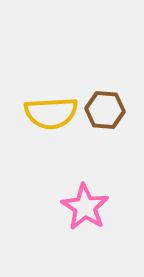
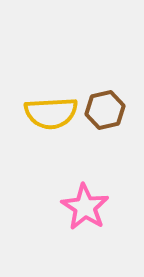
brown hexagon: rotated 18 degrees counterclockwise
